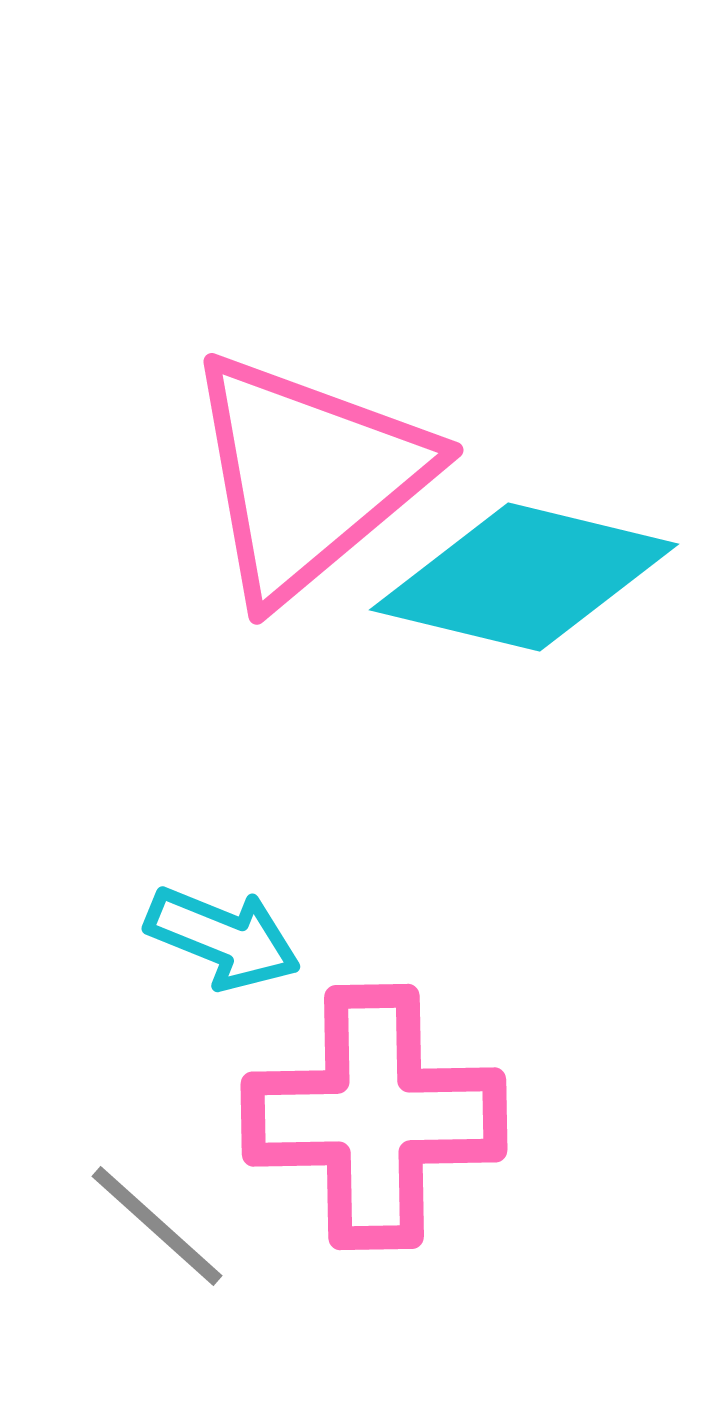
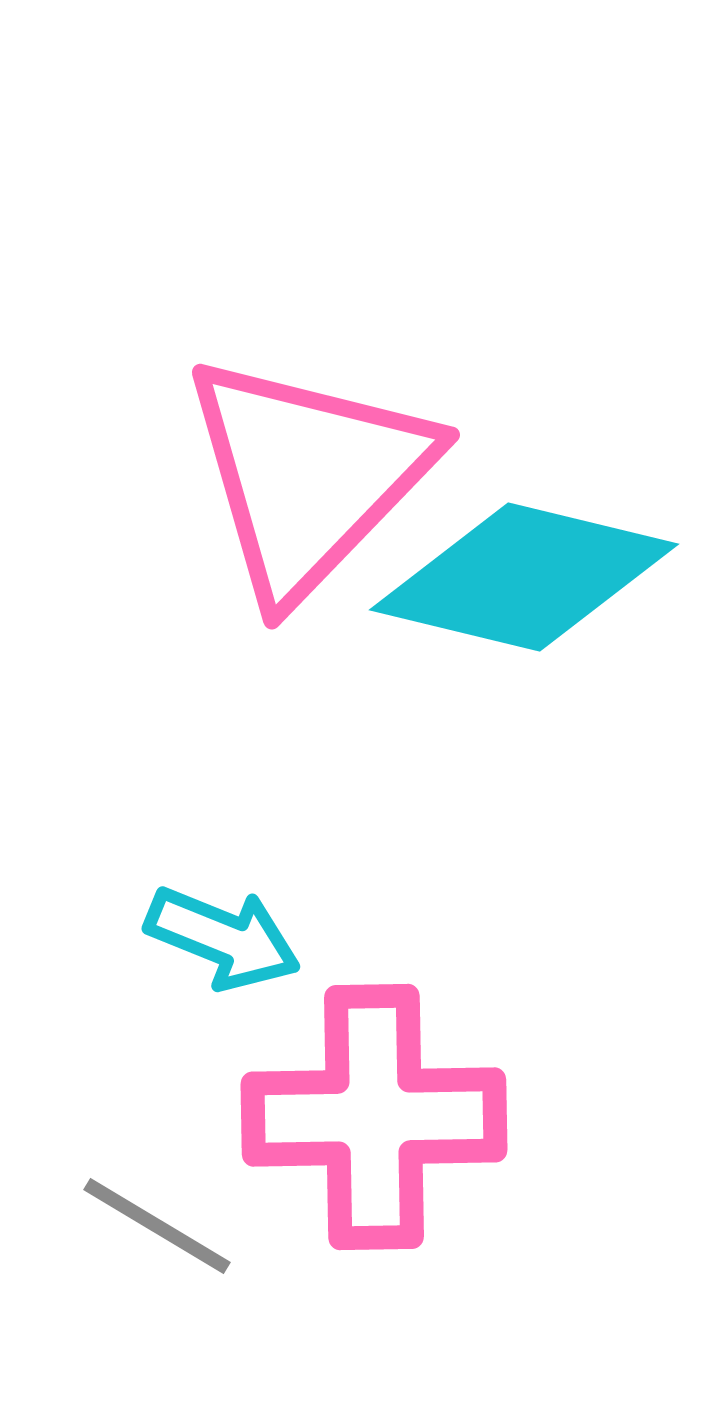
pink triangle: rotated 6 degrees counterclockwise
gray line: rotated 11 degrees counterclockwise
